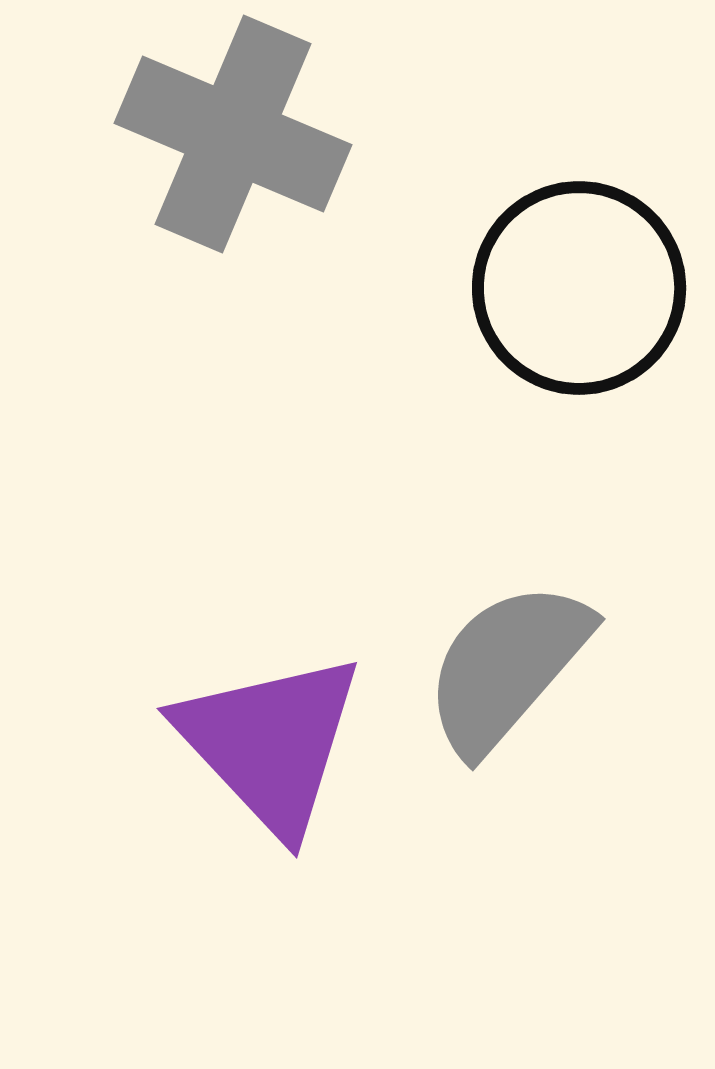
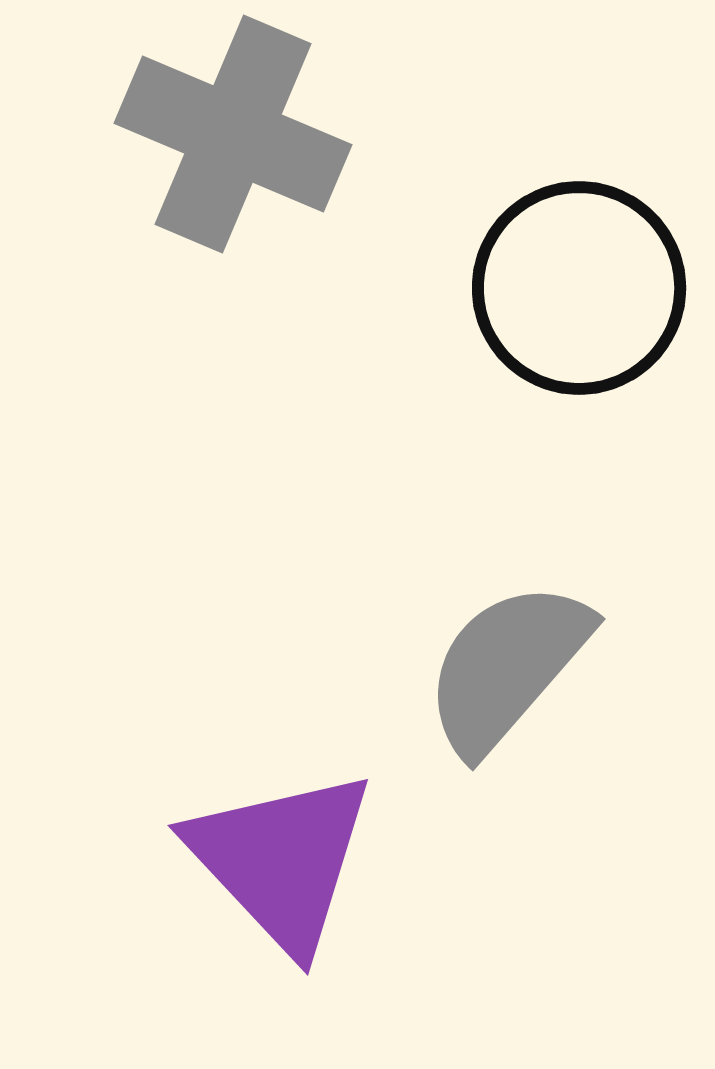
purple triangle: moved 11 px right, 117 px down
